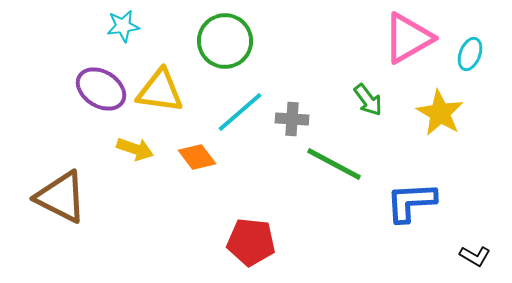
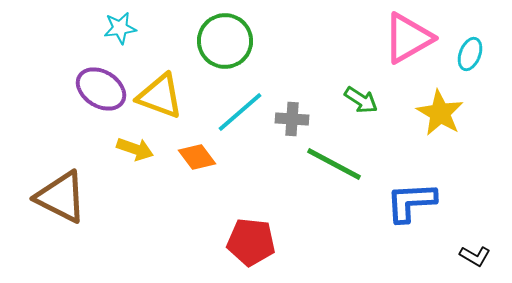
cyan star: moved 3 px left, 2 px down
yellow triangle: moved 5 px down; rotated 12 degrees clockwise
green arrow: moved 7 px left; rotated 20 degrees counterclockwise
